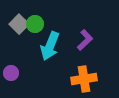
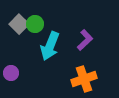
orange cross: rotated 10 degrees counterclockwise
